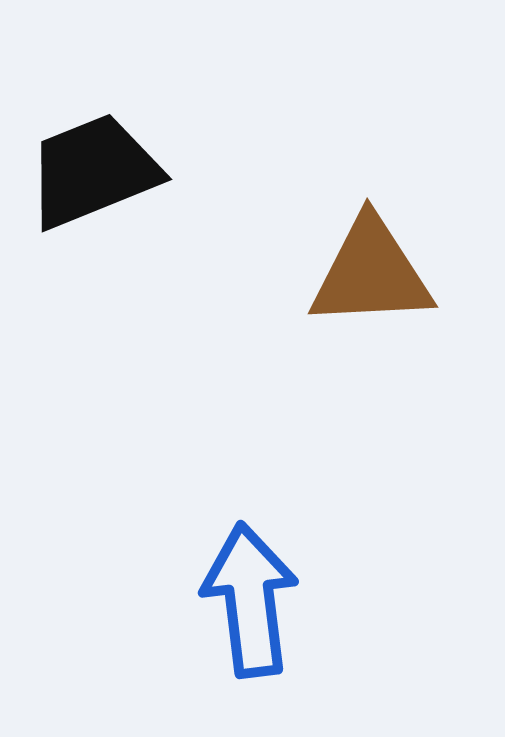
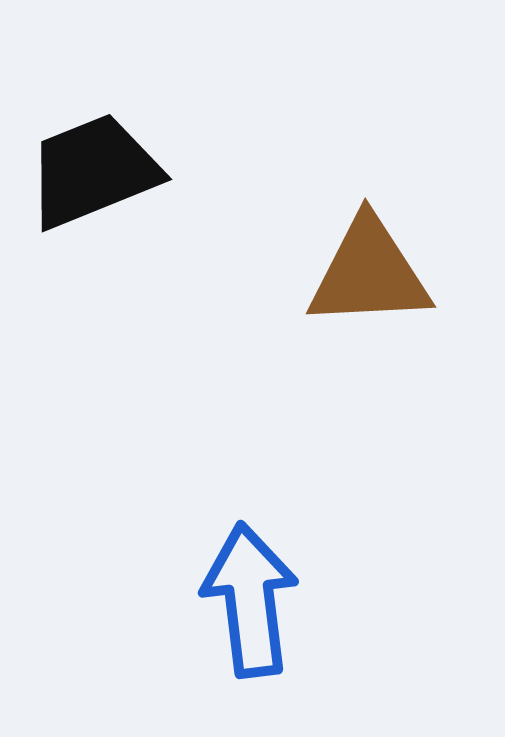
brown triangle: moved 2 px left
